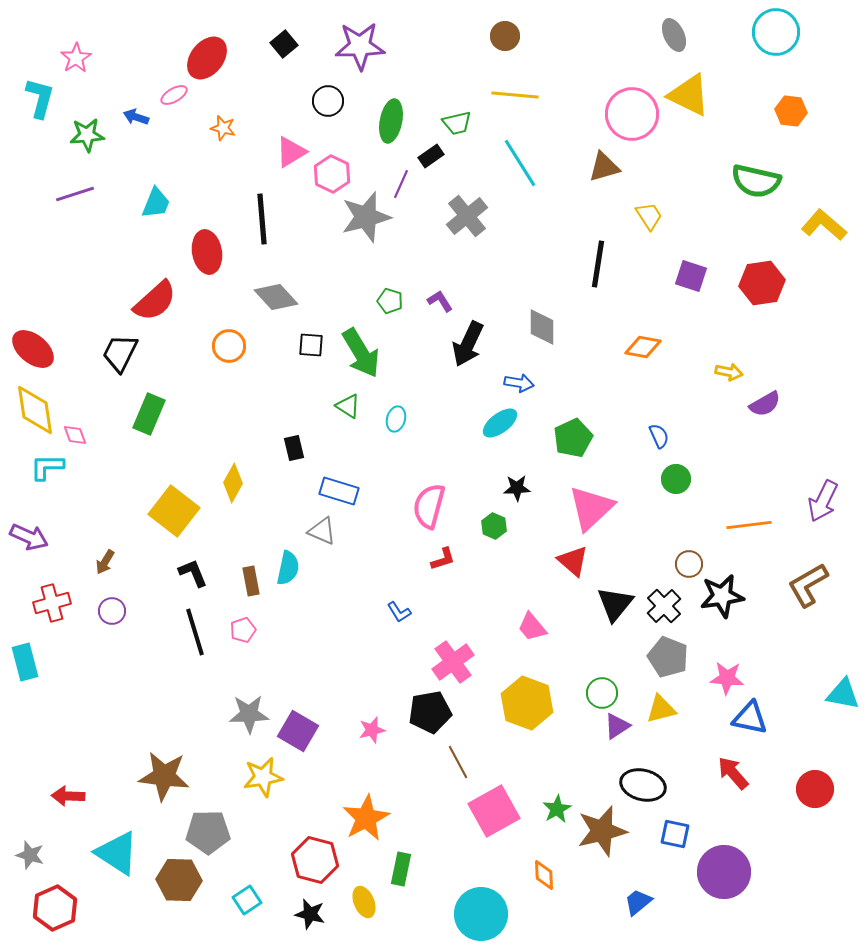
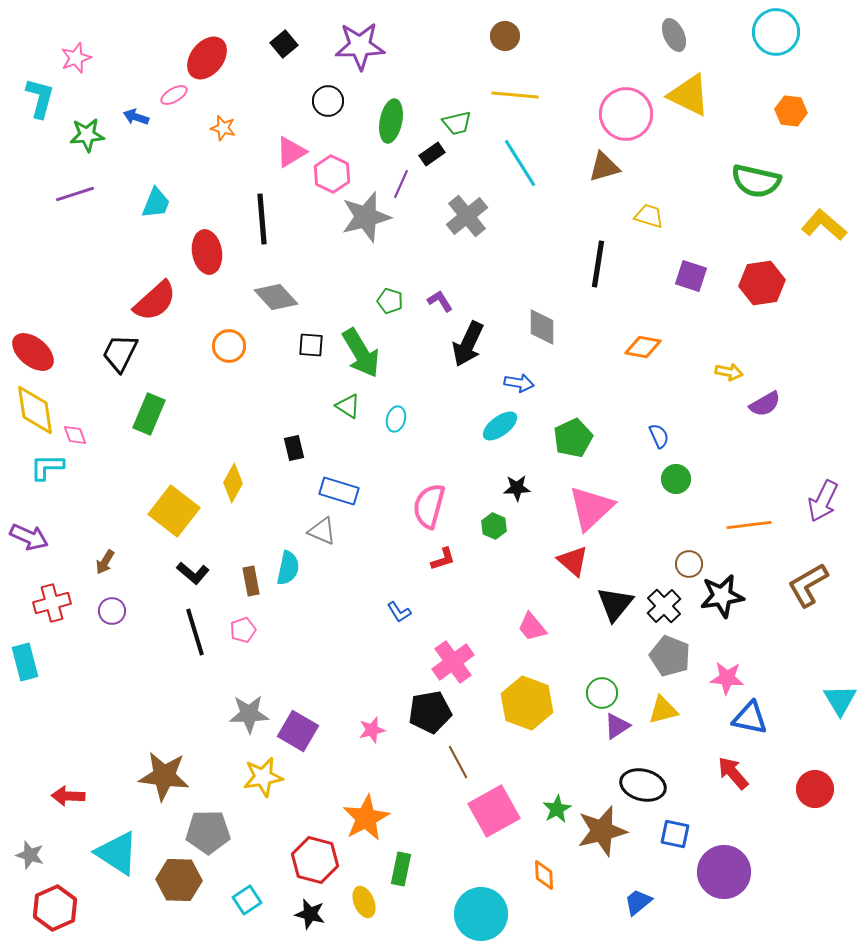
pink star at (76, 58): rotated 12 degrees clockwise
pink circle at (632, 114): moved 6 px left
black rectangle at (431, 156): moved 1 px right, 2 px up
yellow trapezoid at (649, 216): rotated 40 degrees counterclockwise
red ellipse at (33, 349): moved 3 px down
cyan ellipse at (500, 423): moved 3 px down
black L-shape at (193, 573): rotated 152 degrees clockwise
gray pentagon at (668, 657): moved 2 px right, 1 px up
cyan triangle at (843, 694): moved 3 px left, 6 px down; rotated 48 degrees clockwise
yellow triangle at (661, 709): moved 2 px right, 1 px down
